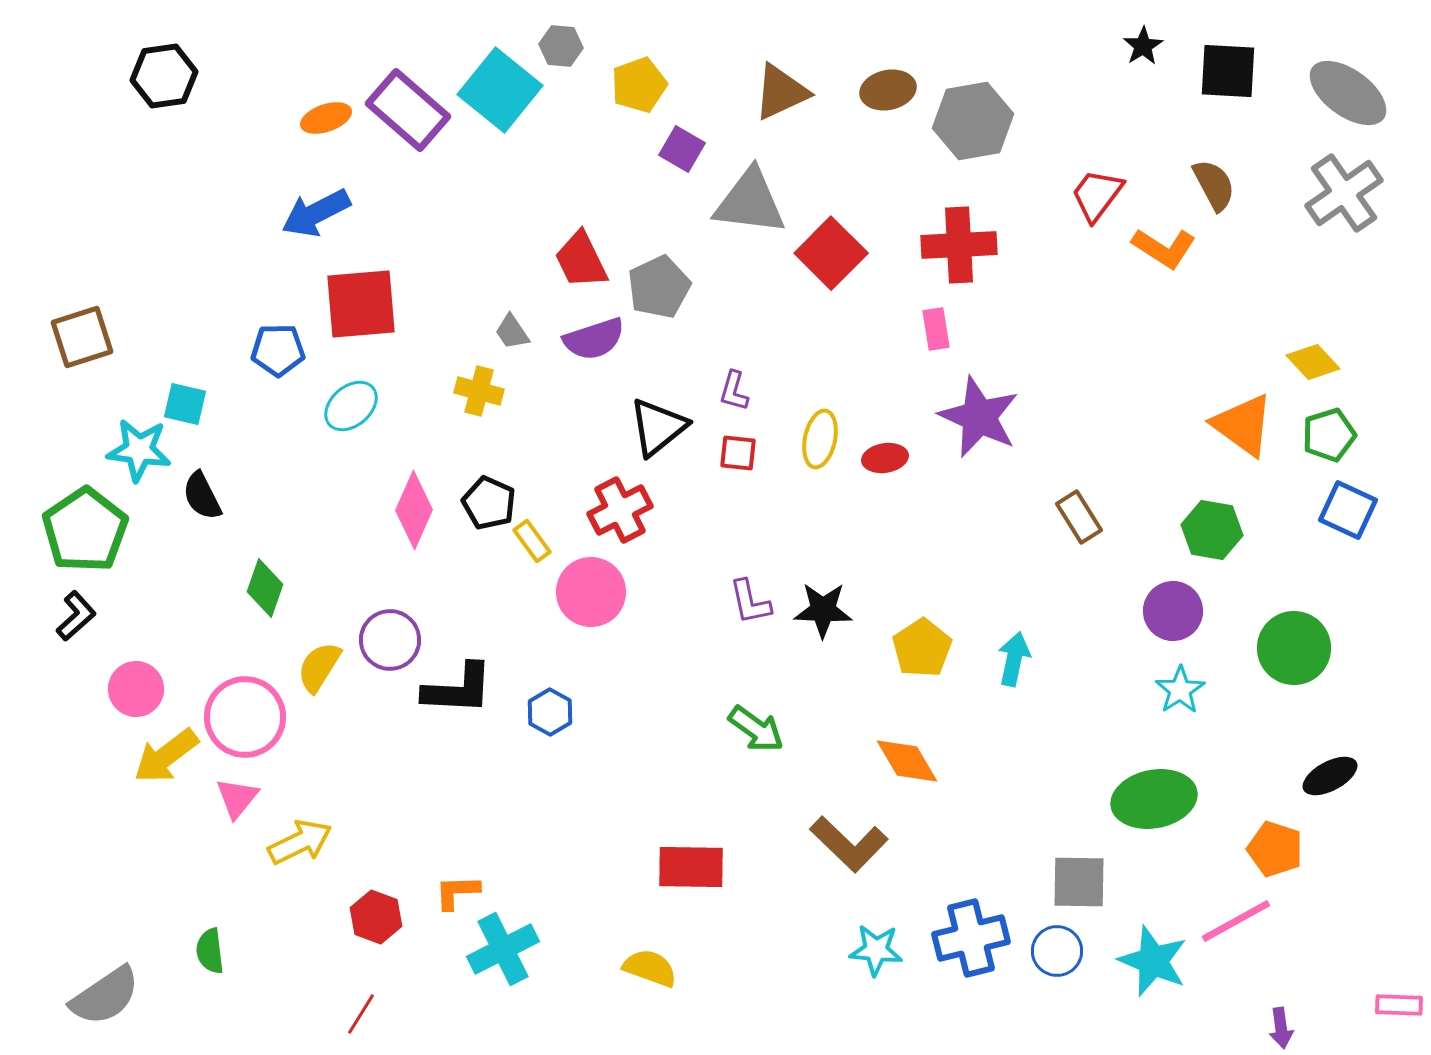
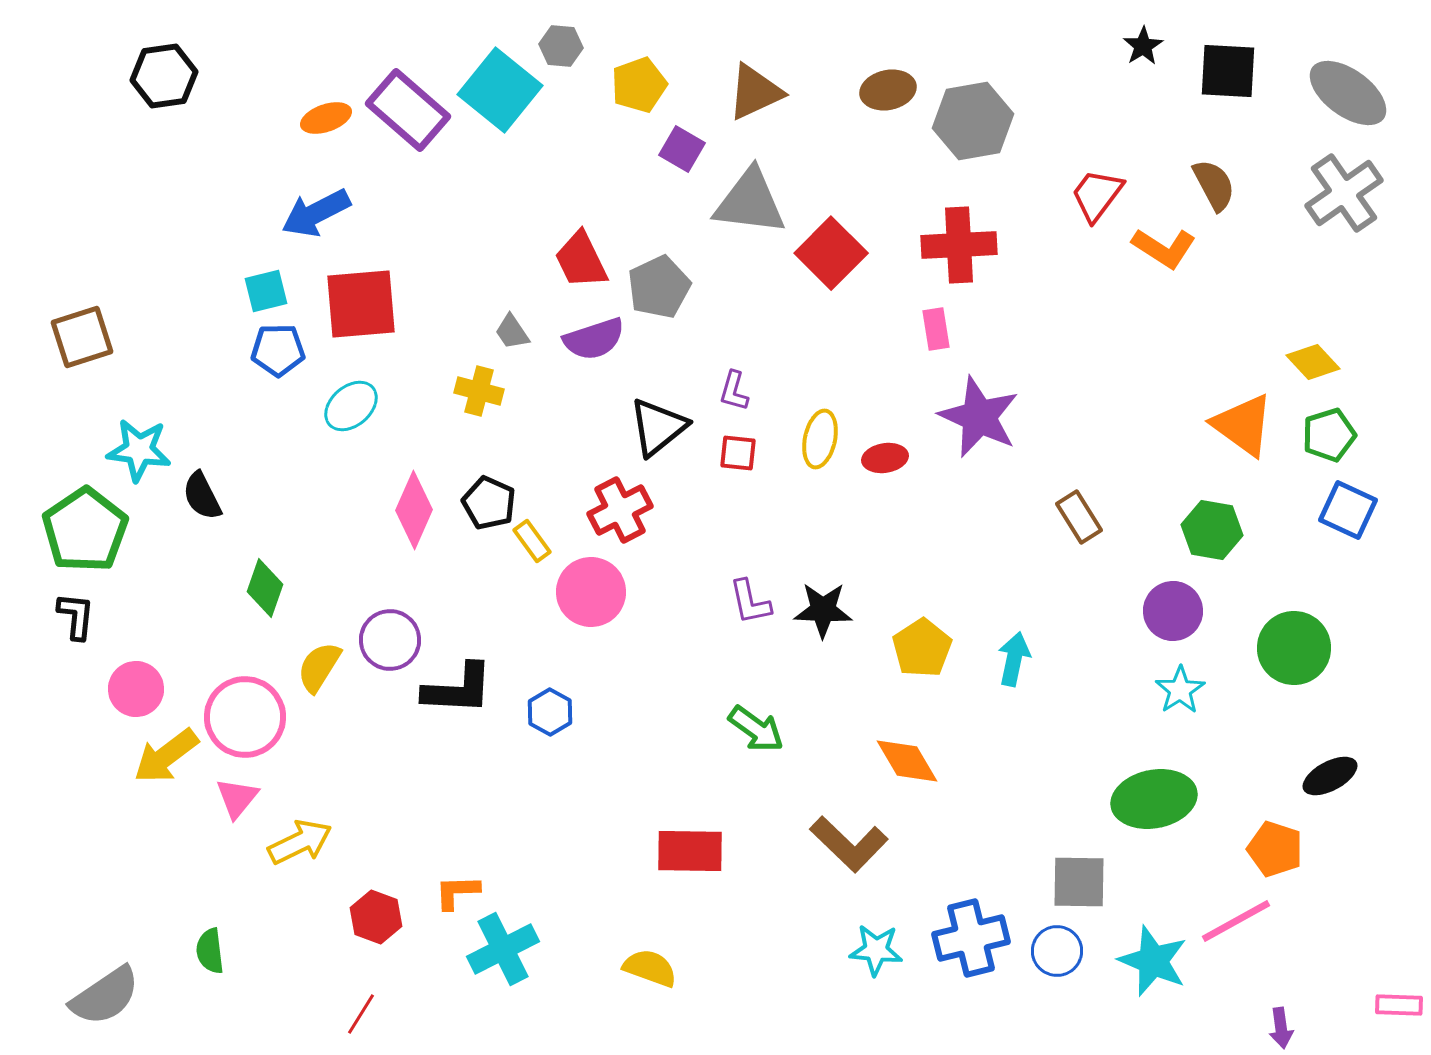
brown triangle at (781, 92): moved 26 px left
cyan square at (185, 404): moved 81 px right, 113 px up; rotated 27 degrees counterclockwise
black L-shape at (76, 616): rotated 42 degrees counterclockwise
red rectangle at (691, 867): moved 1 px left, 16 px up
